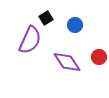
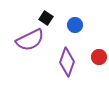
black square: rotated 24 degrees counterclockwise
purple semicircle: rotated 40 degrees clockwise
purple diamond: rotated 52 degrees clockwise
